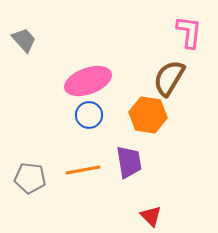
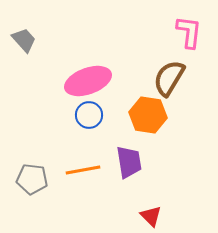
gray pentagon: moved 2 px right, 1 px down
